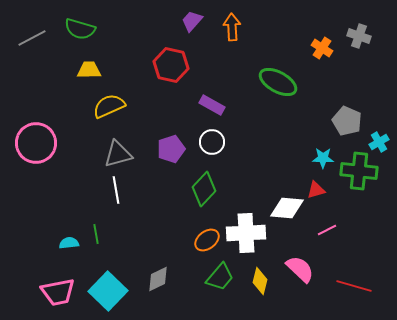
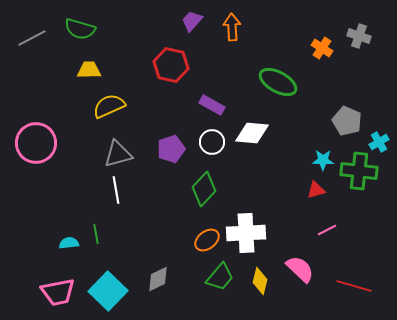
cyan star: moved 2 px down
white diamond: moved 35 px left, 75 px up
